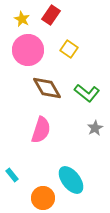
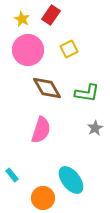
yellow square: rotated 30 degrees clockwise
green L-shape: rotated 30 degrees counterclockwise
